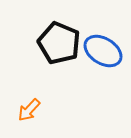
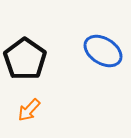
black pentagon: moved 34 px left, 16 px down; rotated 12 degrees clockwise
